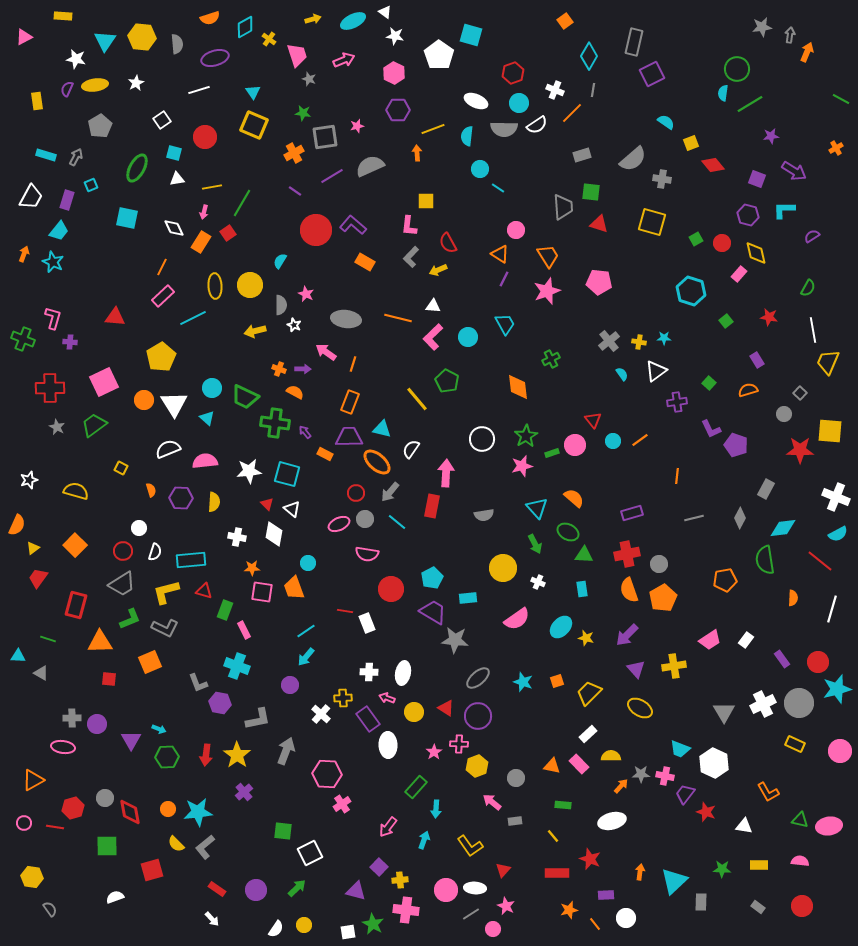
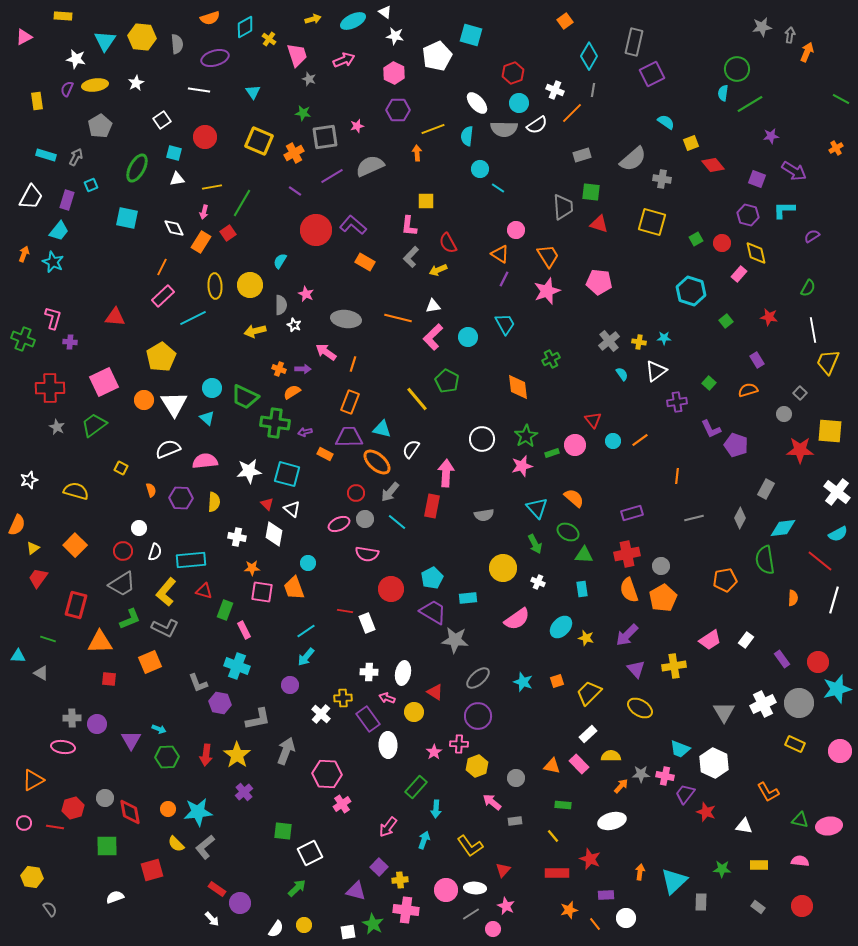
white pentagon at (439, 55): moved 2 px left, 1 px down; rotated 12 degrees clockwise
white line at (199, 90): rotated 25 degrees clockwise
white ellipse at (476, 101): moved 1 px right, 2 px down; rotated 25 degrees clockwise
yellow square at (254, 125): moved 5 px right, 16 px down
white triangle at (433, 306): rotated 14 degrees counterclockwise
orange semicircle at (295, 392): moved 3 px left; rotated 60 degrees counterclockwise
purple arrow at (305, 432): rotated 64 degrees counterclockwise
white cross at (836, 497): moved 1 px right, 5 px up; rotated 16 degrees clockwise
gray circle at (659, 564): moved 2 px right, 2 px down
yellow L-shape at (166, 592): rotated 36 degrees counterclockwise
white line at (832, 609): moved 2 px right, 9 px up
red triangle at (446, 708): moved 11 px left, 16 px up
purple circle at (256, 890): moved 16 px left, 13 px down
